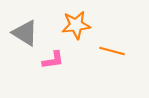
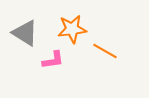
orange star: moved 4 px left, 4 px down
orange line: moved 7 px left; rotated 15 degrees clockwise
